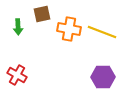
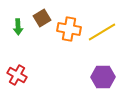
brown square: moved 4 px down; rotated 18 degrees counterclockwise
yellow line: rotated 52 degrees counterclockwise
